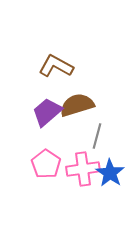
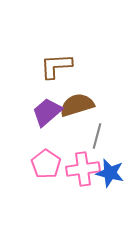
brown L-shape: rotated 32 degrees counterclockwise
blue star: rotated 20 degrees counterclockwise
